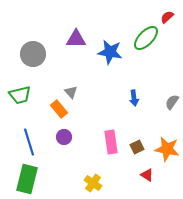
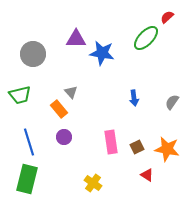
blue star: moved 8 px left, 1 px down
